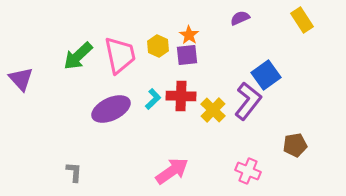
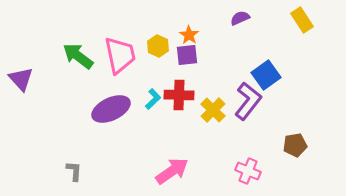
green arrow: rotated 80 degrees clockwise
red cross: moved 2 px left, 1 px up
gray L-shape: moved 1 px up
